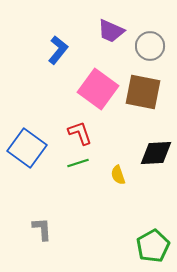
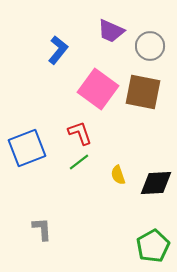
blue square: rotated 33 degrees clockwise
black diamond: moved 30 px down
green line: moved 1 px right, 1 px up; rotated 20 degrees counterclockwise
